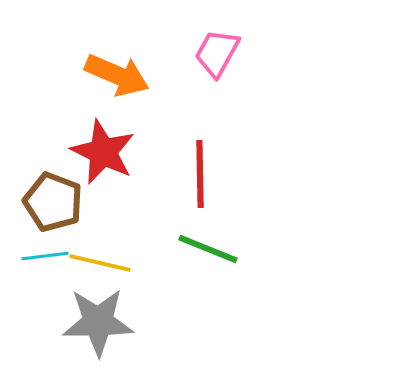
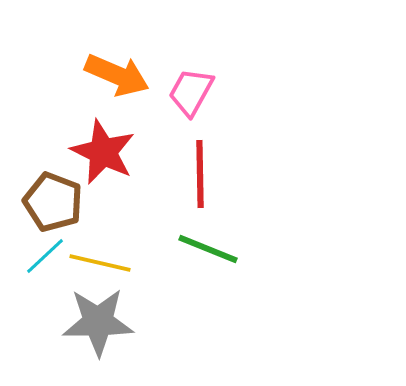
pink trapezoid: moved 26 px left, 39 px down
cyan line: rotated 36 degrees counterclockwise
